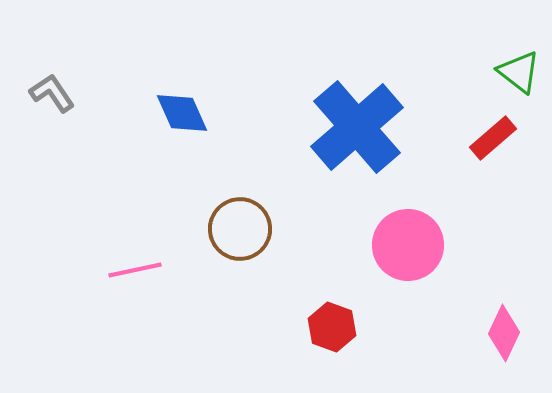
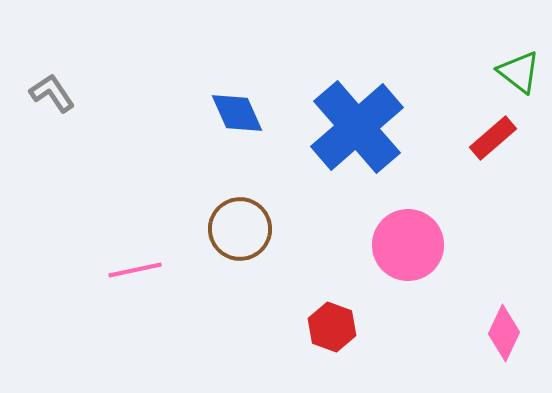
blue diamond: moved 55 px right
